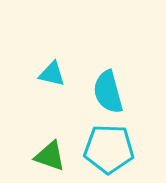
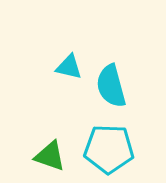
cyan triangle: moved 17 px right, 7 px up
cyan semicircle: moved 3 px right, 6 px up
